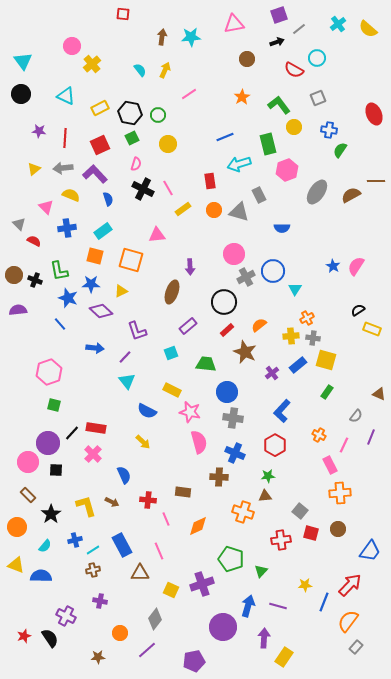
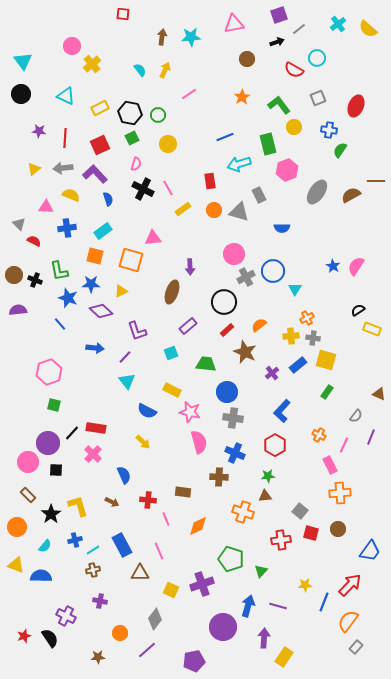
red ellipse at (374, 114): moved 18 px left, 8 px up; rotated 45 degrees clockwise
pink triangle at (46, 207): rotated 42 degrees counterclockwise
pink triangle at (157, 235): moved 4 px left, 3 px down
yellow L-shape at (86, 506): moved 8 px left
